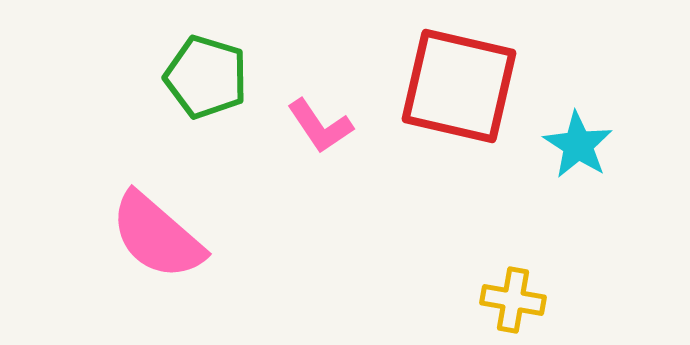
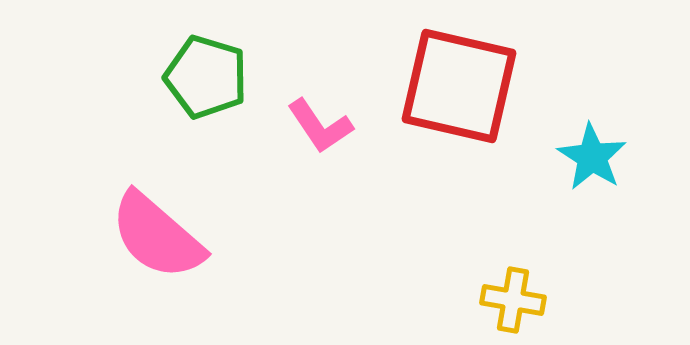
cyan star: moved 14 px right, 12 px down
